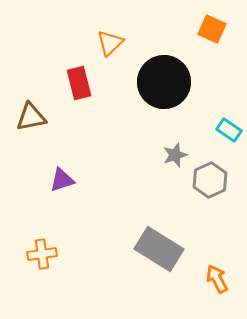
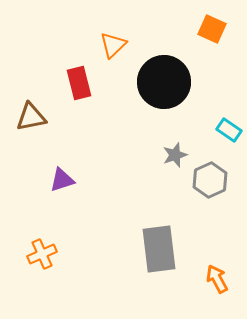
orange triangle: moved 3 px right, 2 px down
gray rectangle: rotated 51 degrees clockwise
orange cross: rotated 16 degrees counterclockwise
